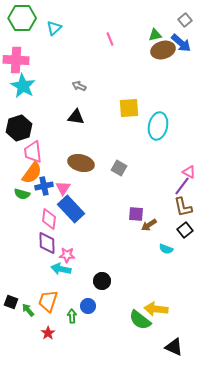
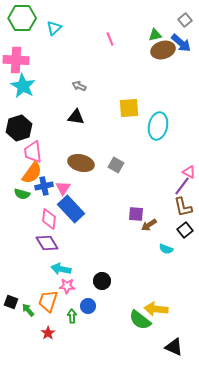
gray square at (119, 168): moved 3 px left, 3 px up
purple diamond at (47, 243): rotated 30 degrees counterclockwise
pink star at (67, 255): moved 31 px down
